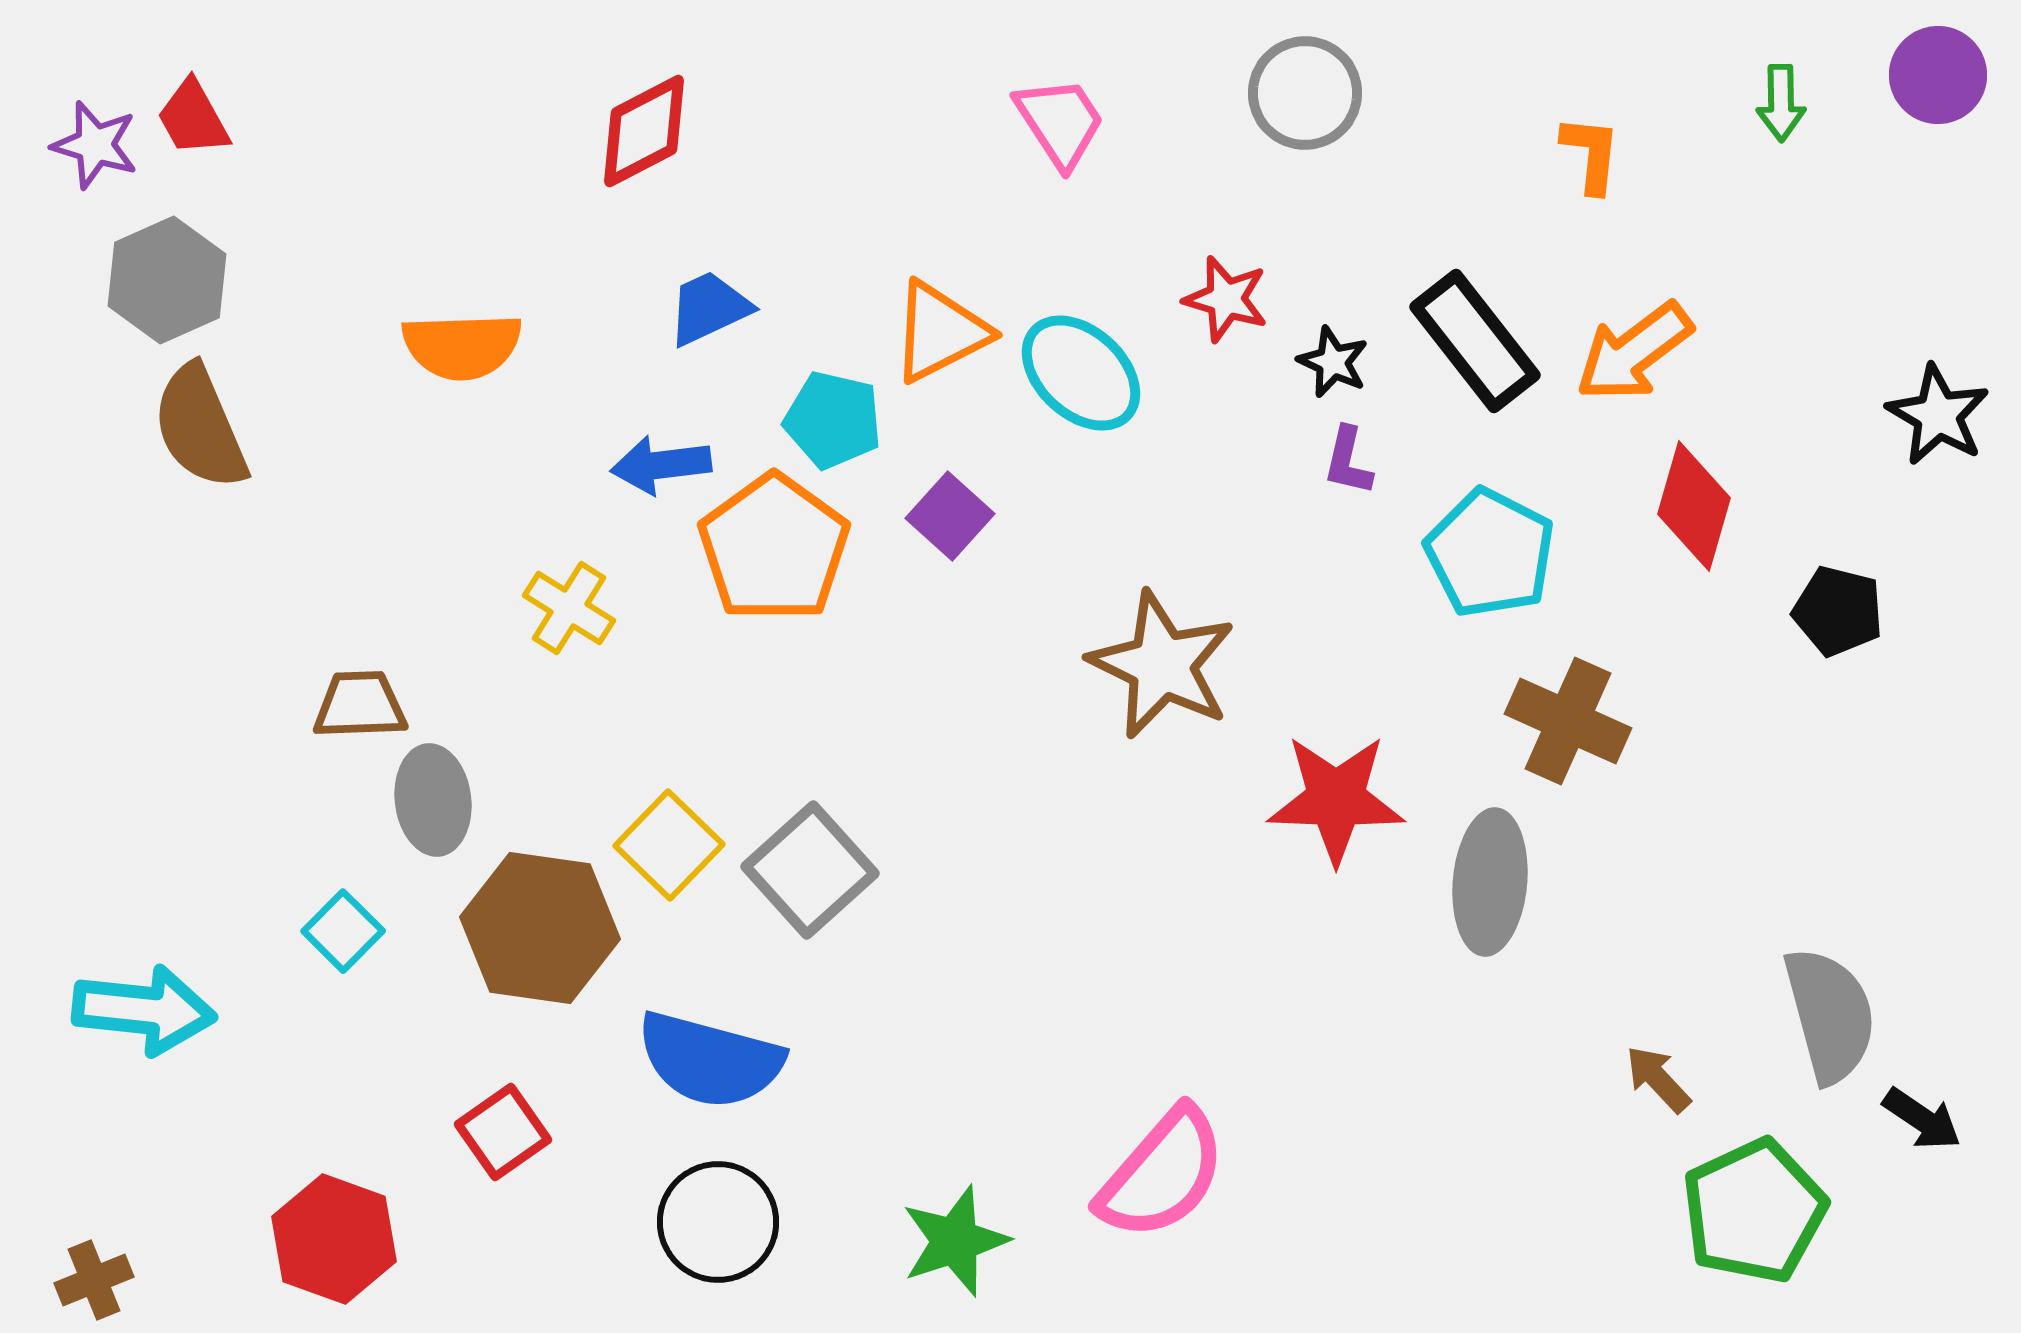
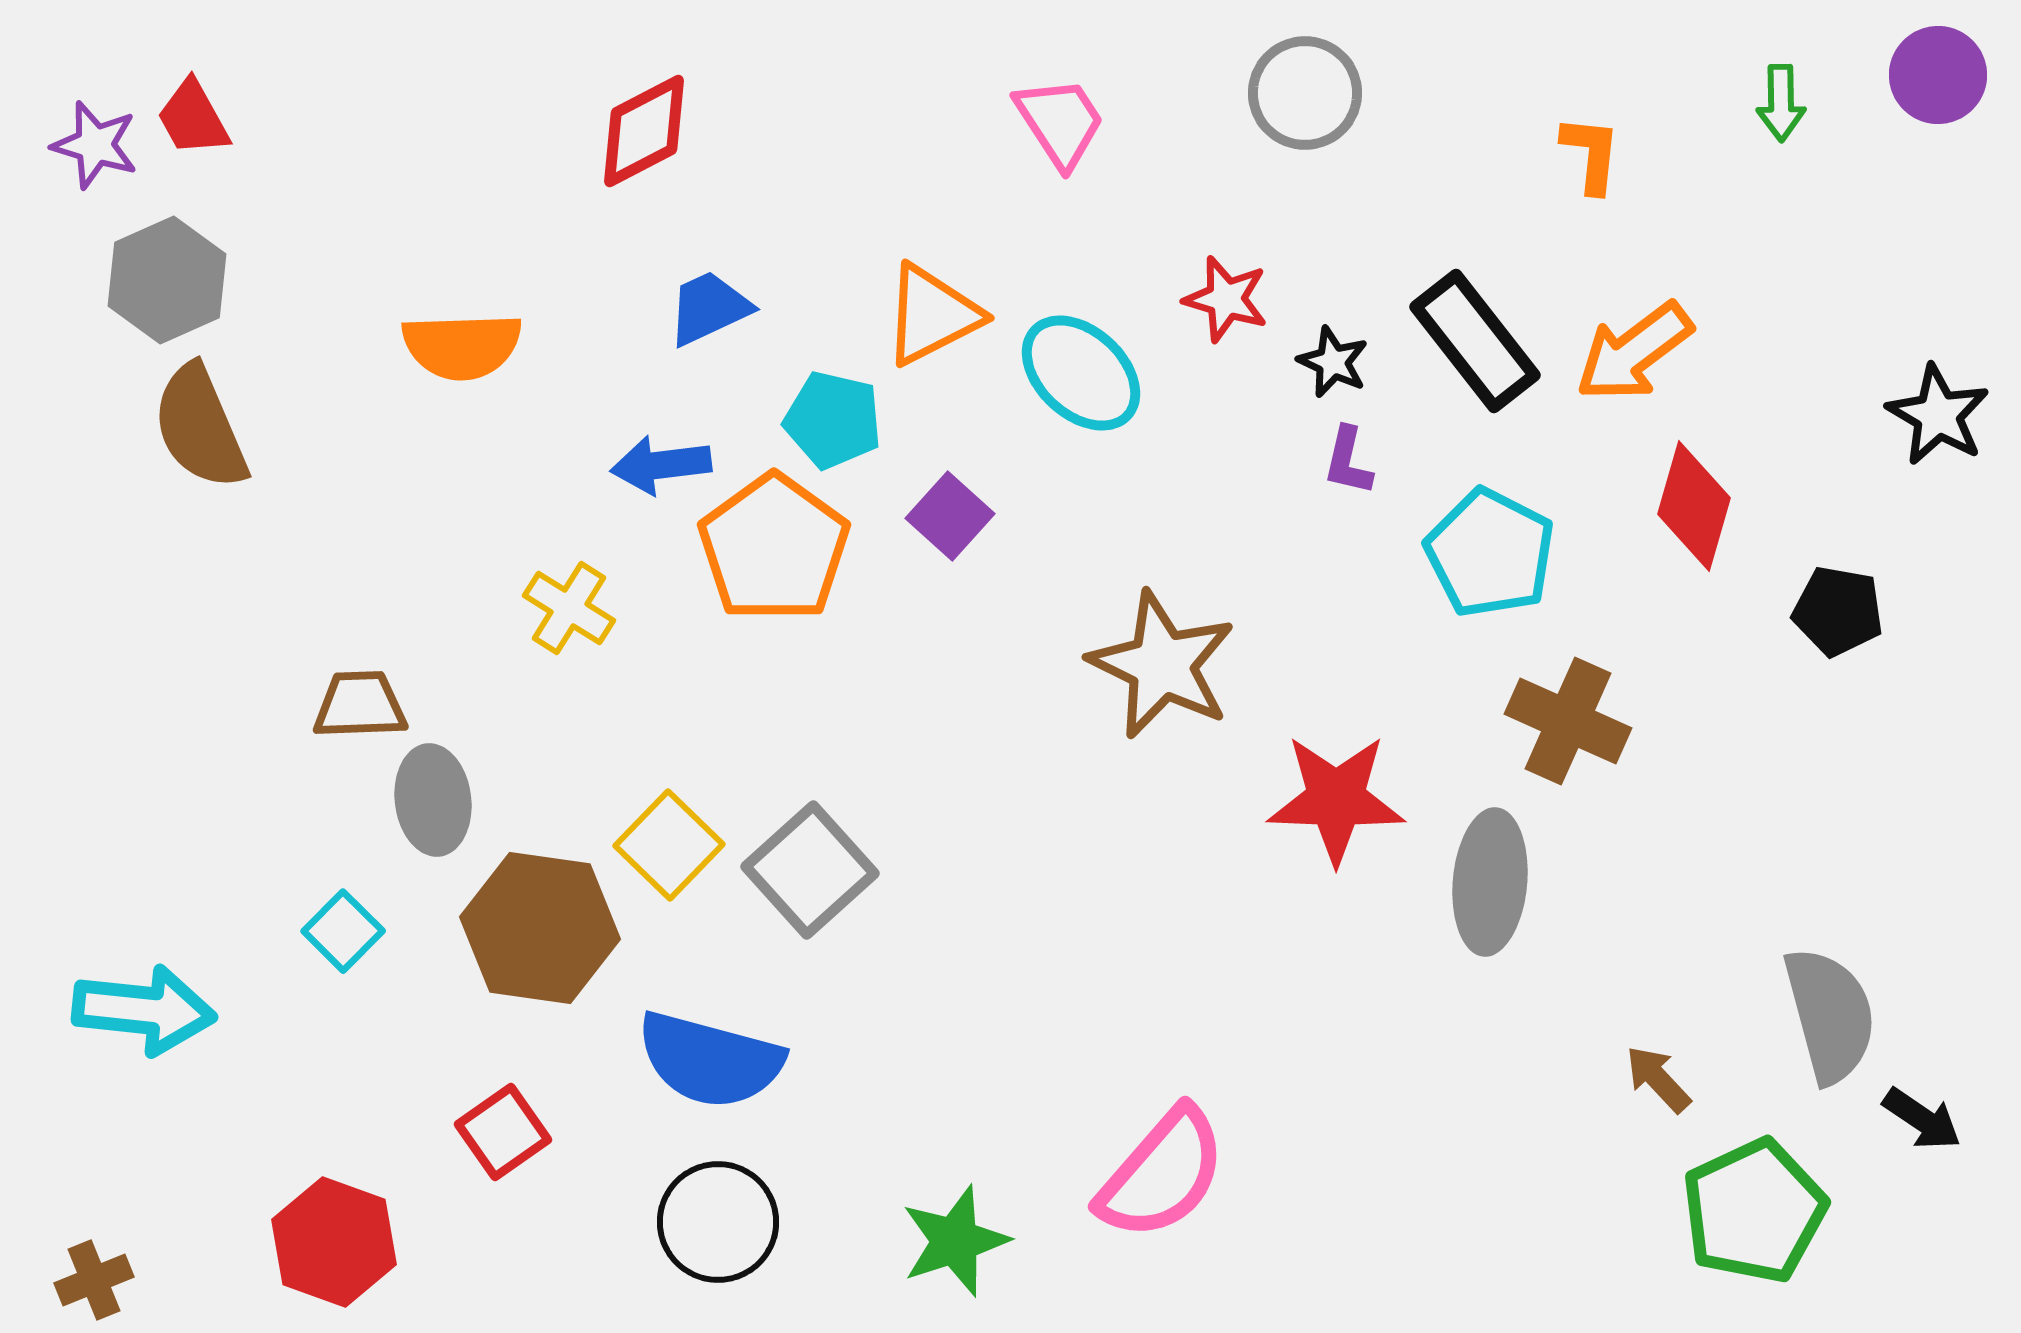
orange triangle at (940, 332): moved 8 px left, 17 px up
black pentagon at (1838, 611): rotated 4 degrees counterclockwise
red hexagon at (334, 1239): moved 3 px down
